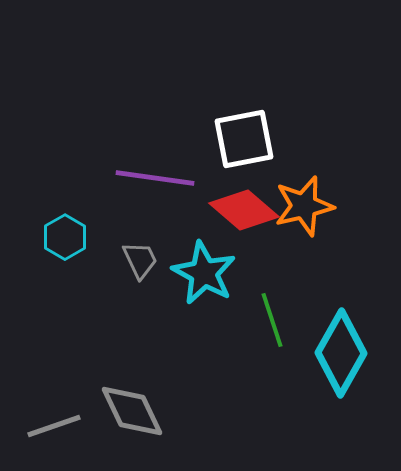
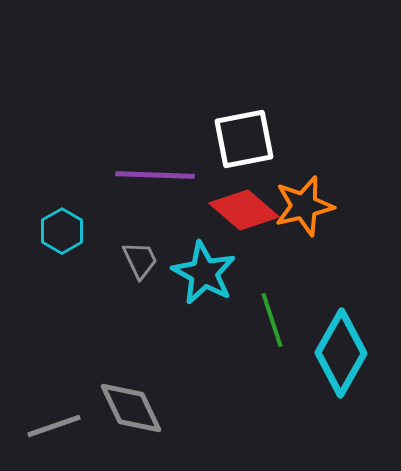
purple line: moved 3 px up; rotated 6 degrees counterclockwise
cyan hexagon: moved 3 px left, 6 px up
gray diamond: moved 1 px left, 3 px up
